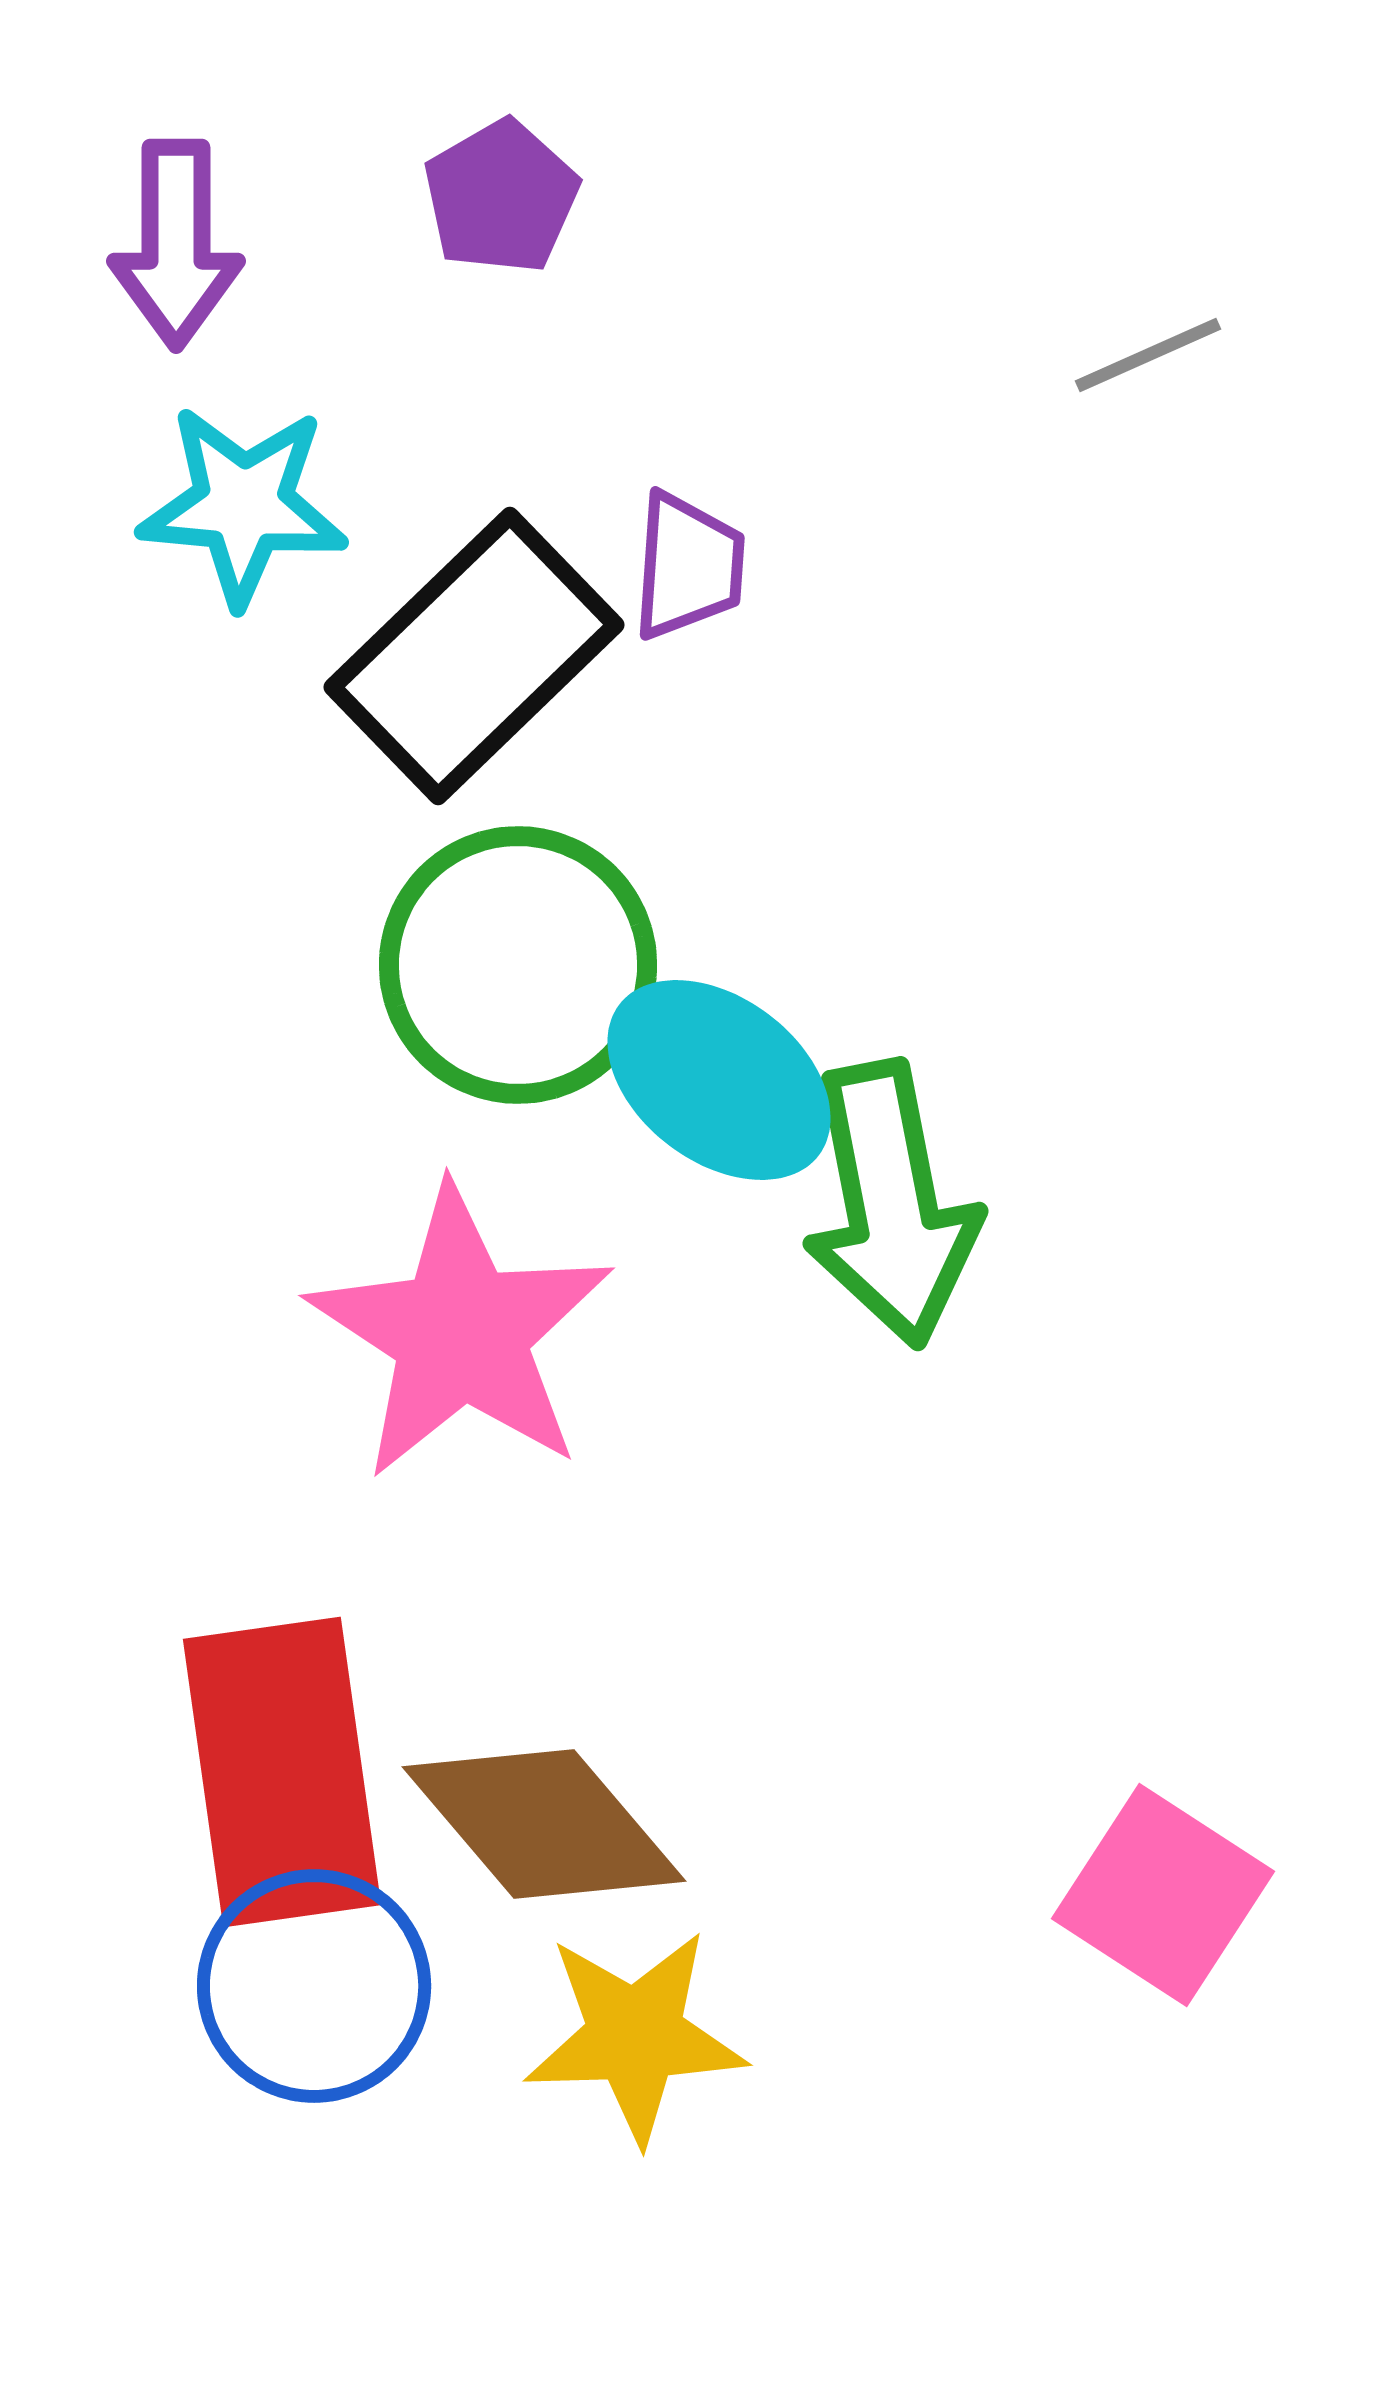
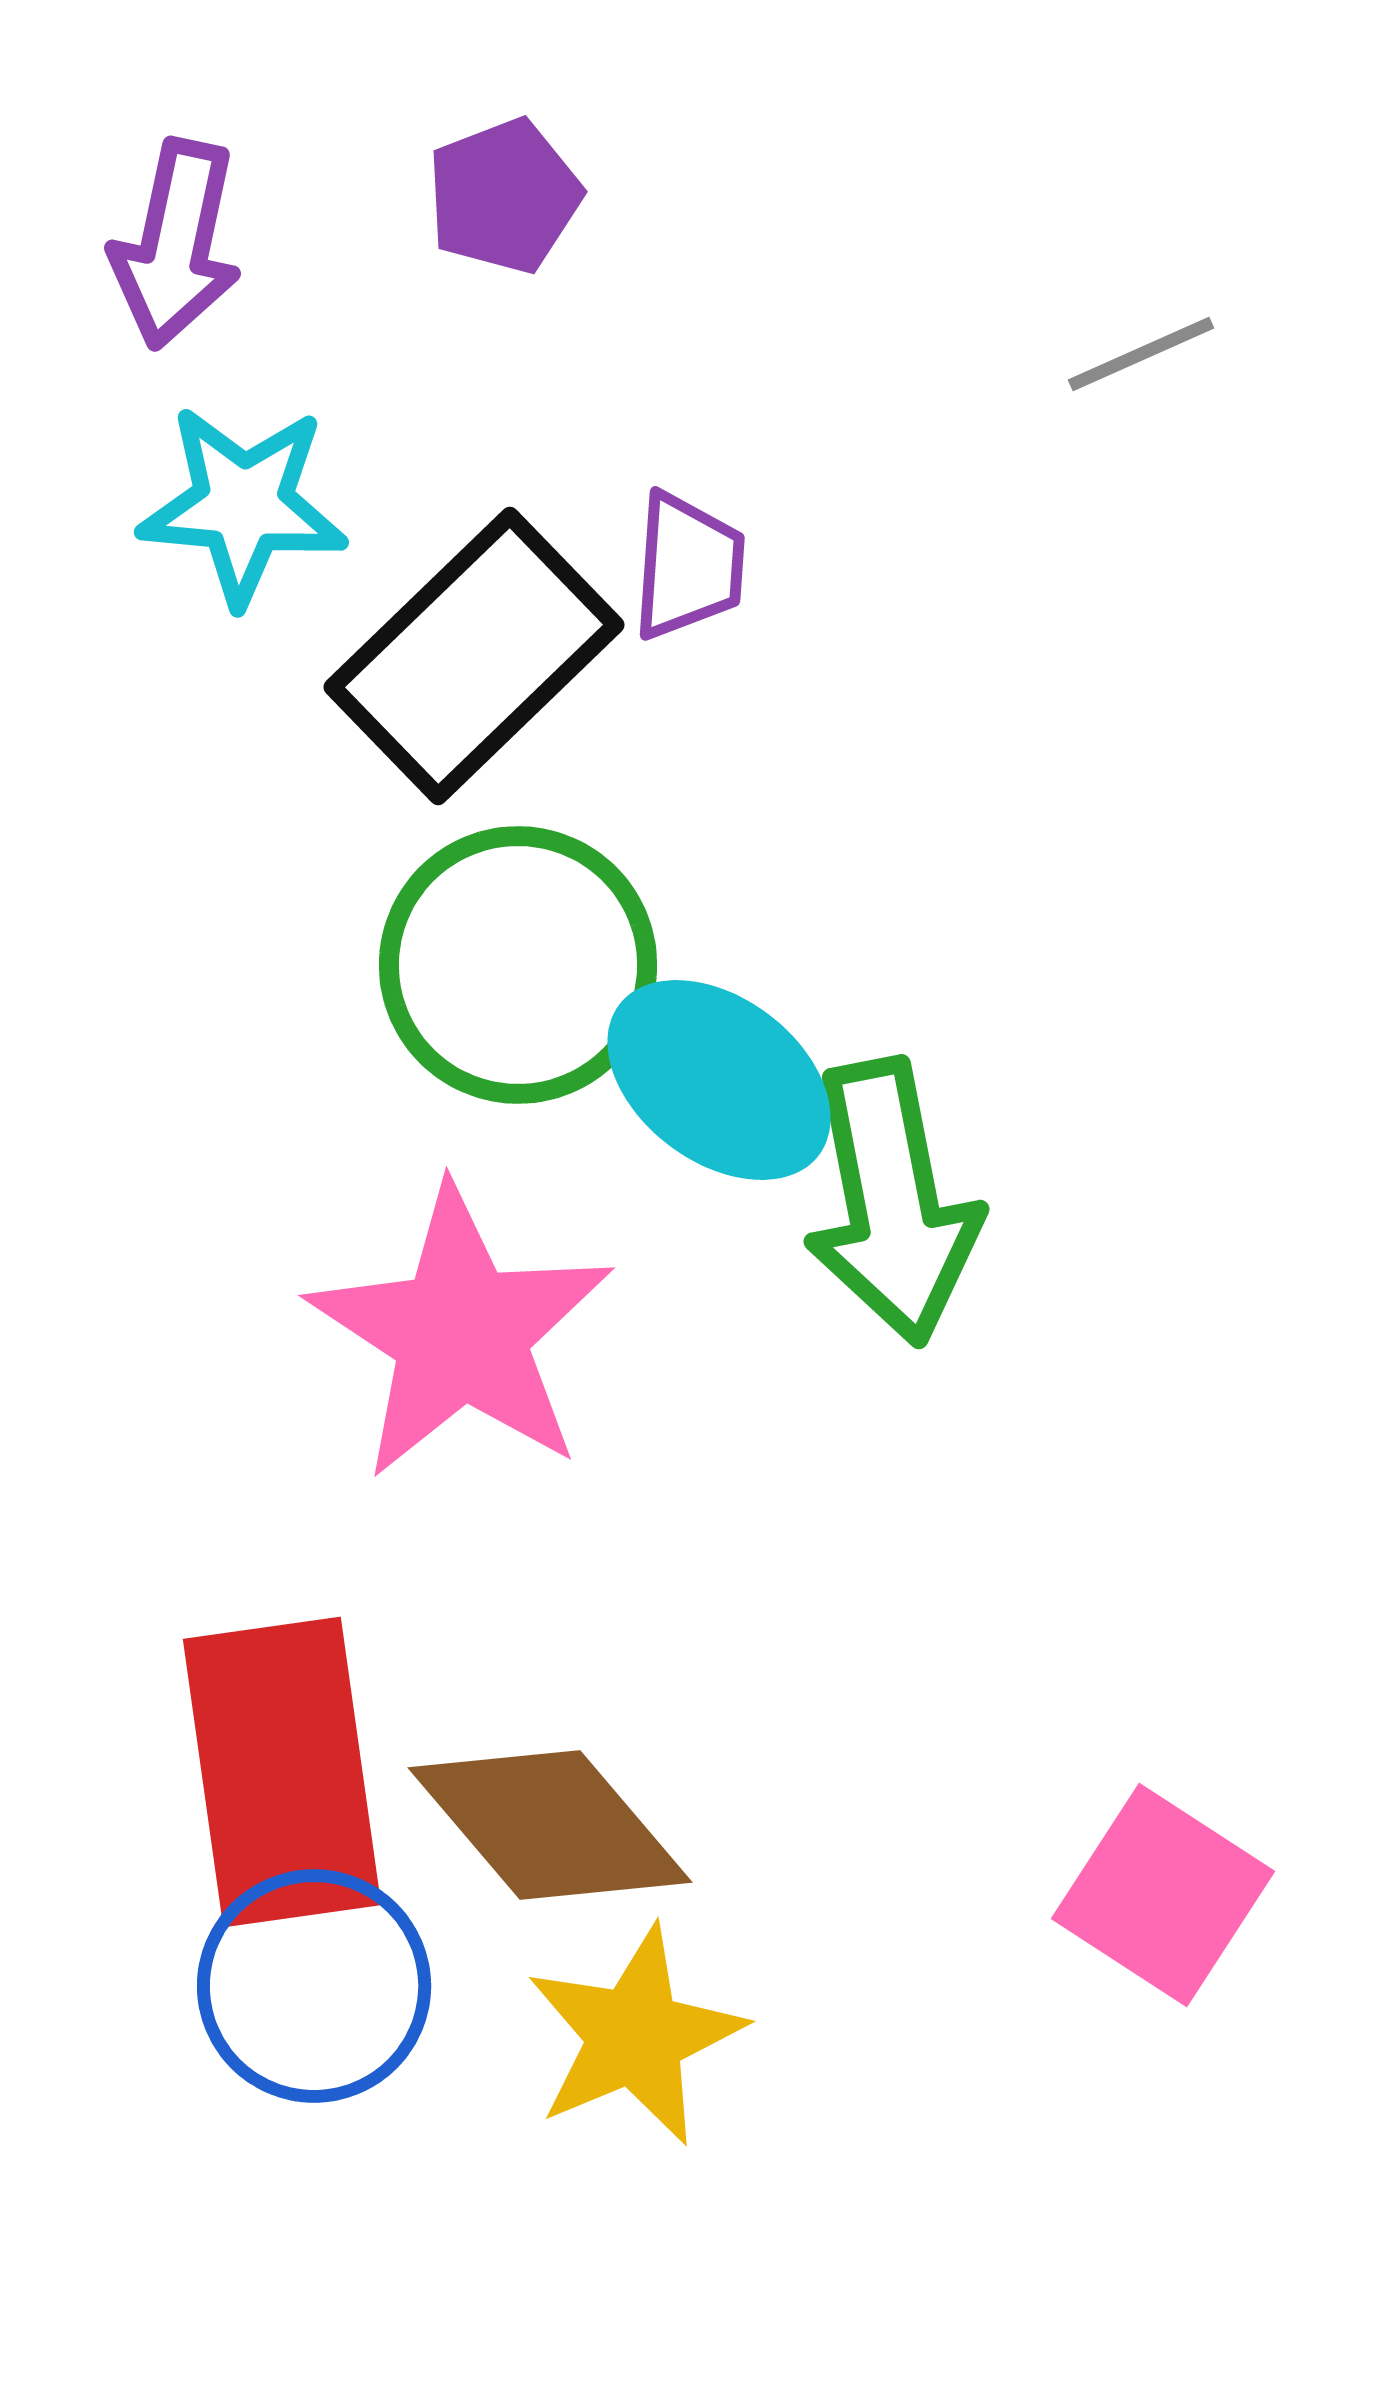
purple pentagon: moved 3 px right, 1 px up; rotated 9 degrees clockwise
purple arrow: rotated 12 degrees clockwise
gray line: moved 7 px left, 1 px up
green arrow: moved 1 px right, 2 px up
brown diamond: moved 6 px right, 1 px down
yellow star: rotated 21 degrees counterclockwise
